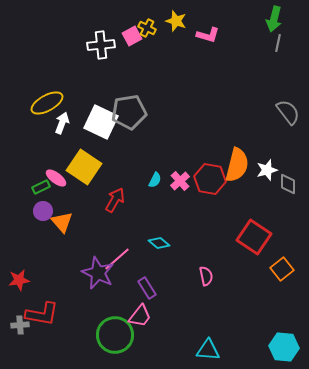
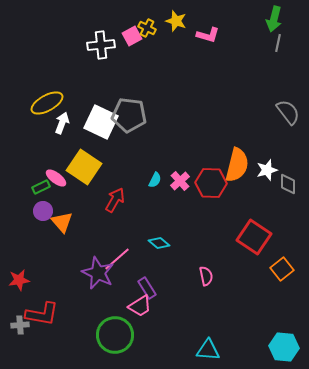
gray pentagon: moved 3 px down; rotated 16 degrees clockwise
red hexagon: moved 1 px right, 4 px down; rotated 8 degrees counterclockwise
pink trapezoid: moved 10 px up; rotated 20 degrees clockwise
